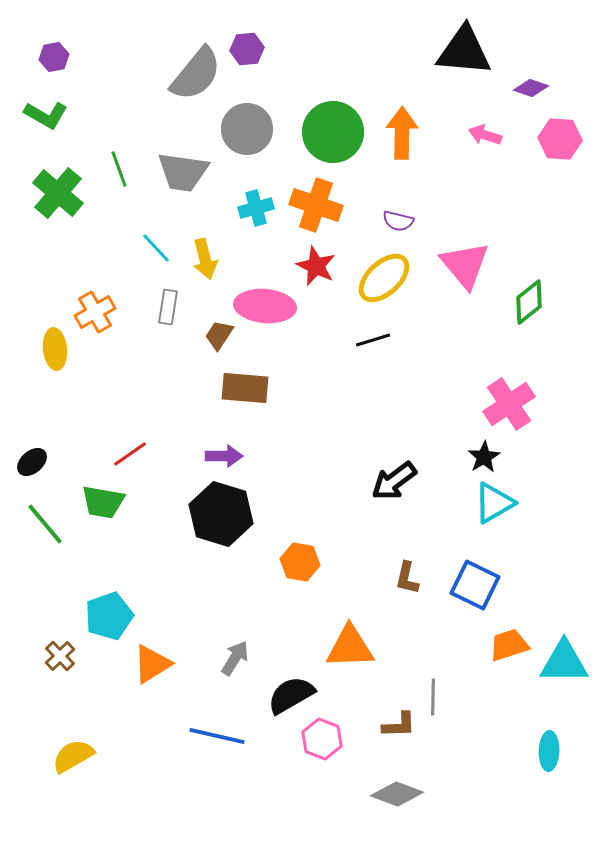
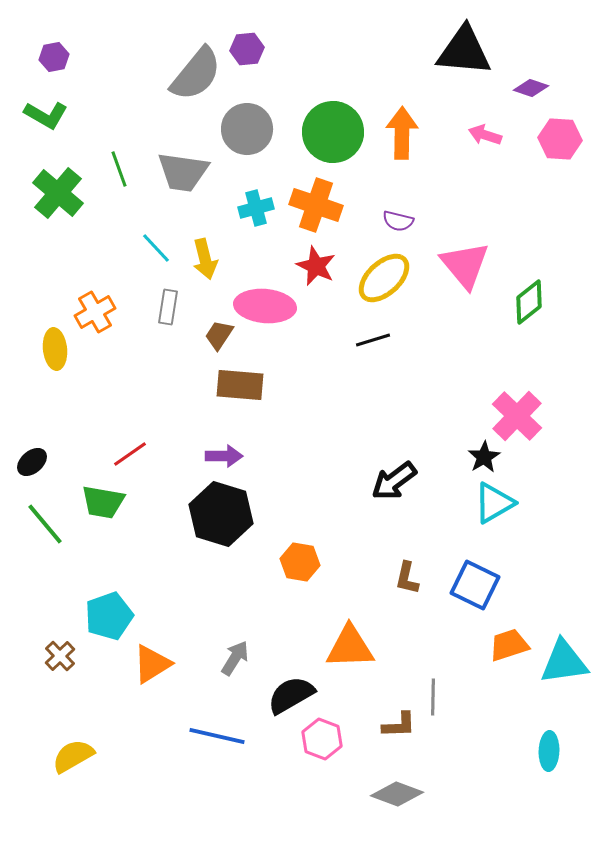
brown rectangle at (245, 388): moved 5 px left, 3 px up
pink cross at (509, 404): moved 8 px right, 12 px down; rotated 12 degrees counterclockwise
cyan triangle at (564, 662): rotated 8 degrees counterclockwise
